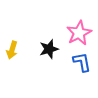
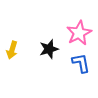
blue L-shape: moved 1 px left, 1 px down
